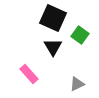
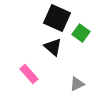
black square: moved 4 px right
green square: moved 1 px right, 2 px up
black triangle: rotated 18 degrees counterclockwise
